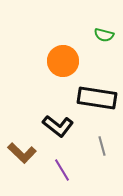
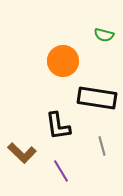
black L-shape: rotated 44 degrees clockwise
purple line: moved 1 px left, 1 px down
